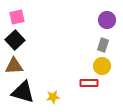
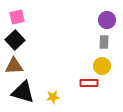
gray rectangle: moved 1 px right, 3 px up; rotated 16 degrees counterclockwise
